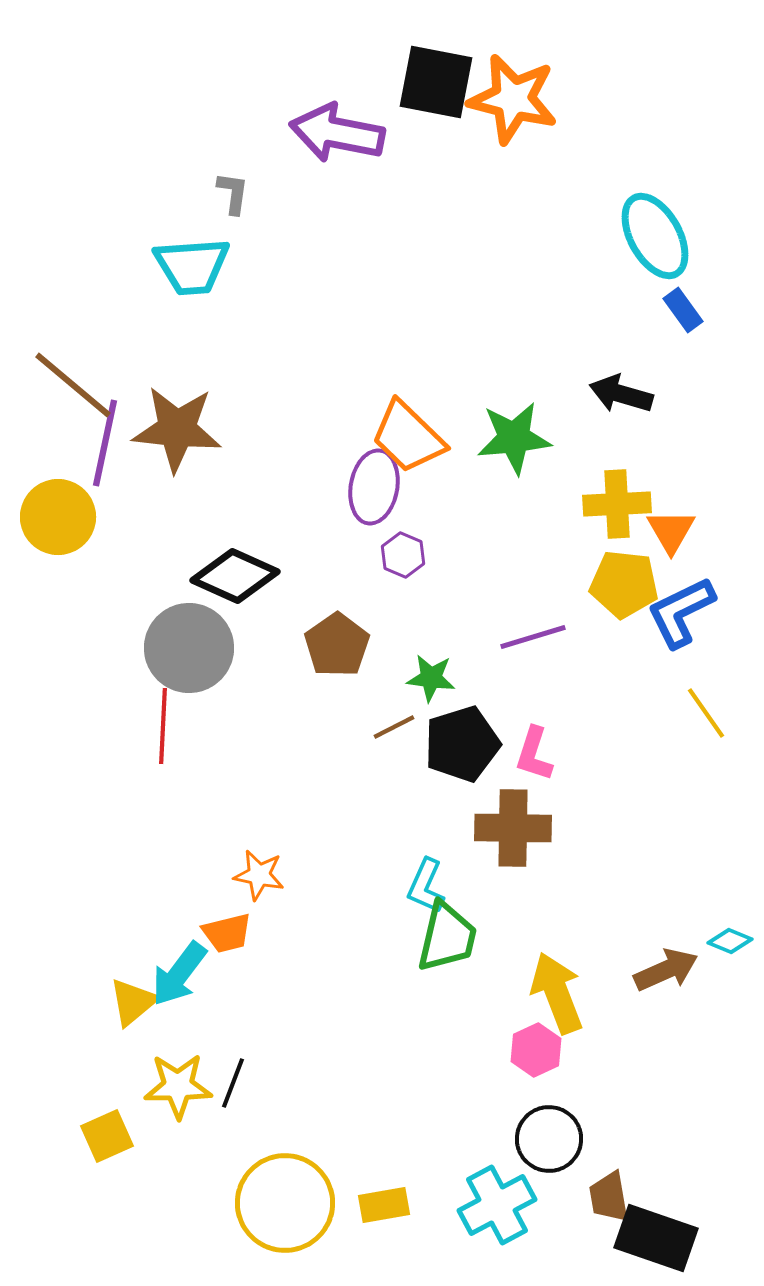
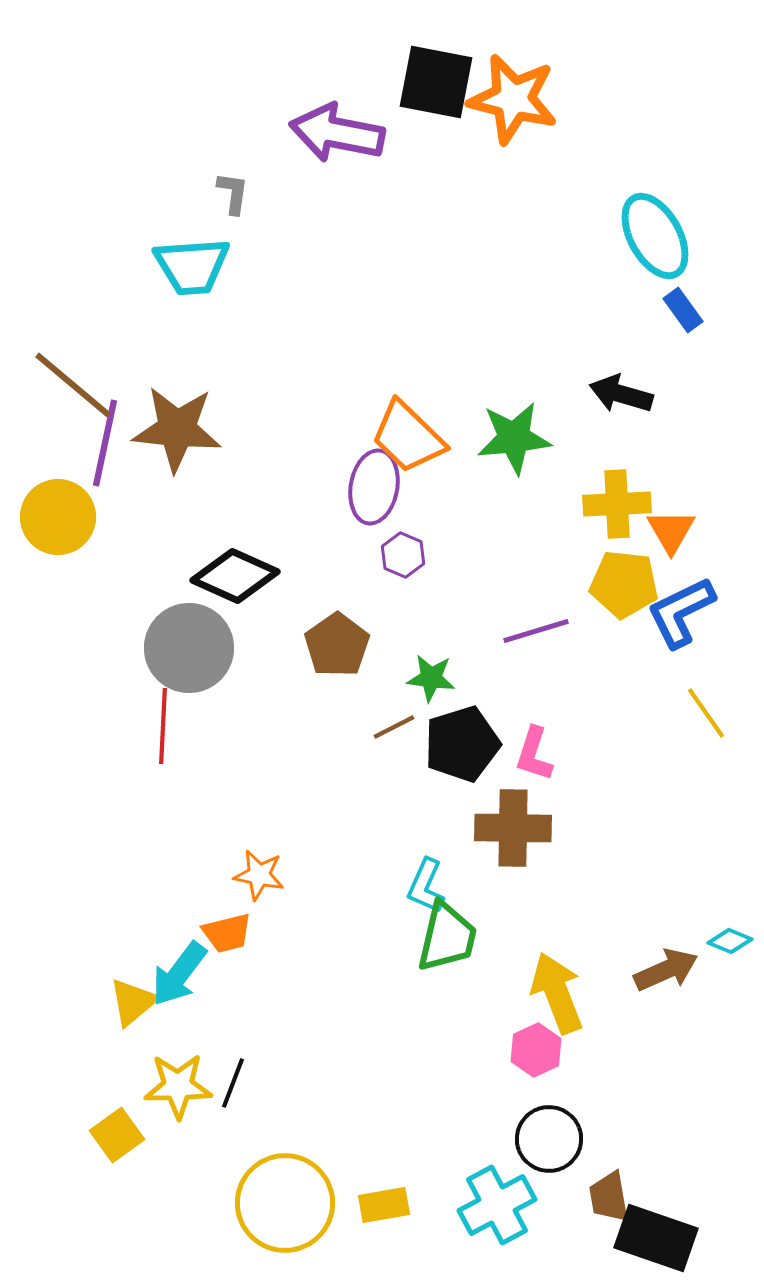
purple line at (533, 637): moved 3 px right, 6 px up
yellow square at (107, 1136): moved 10 px right, 1 px up; rotated 12 degrees counterclockwise
